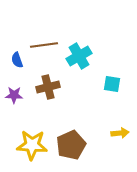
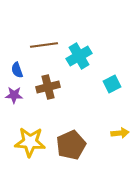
blue semicircle: moved 10 px down
cyan square: rotated 36 degrees counterclockwise
yellow star: moved 2 px left, 3 px up
